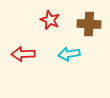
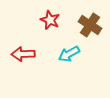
brown cross: moved 1 px right, 1 px down; rotated 30 degrees clockwise
cyan arrow: rotated 20 degrees counterclockwise
